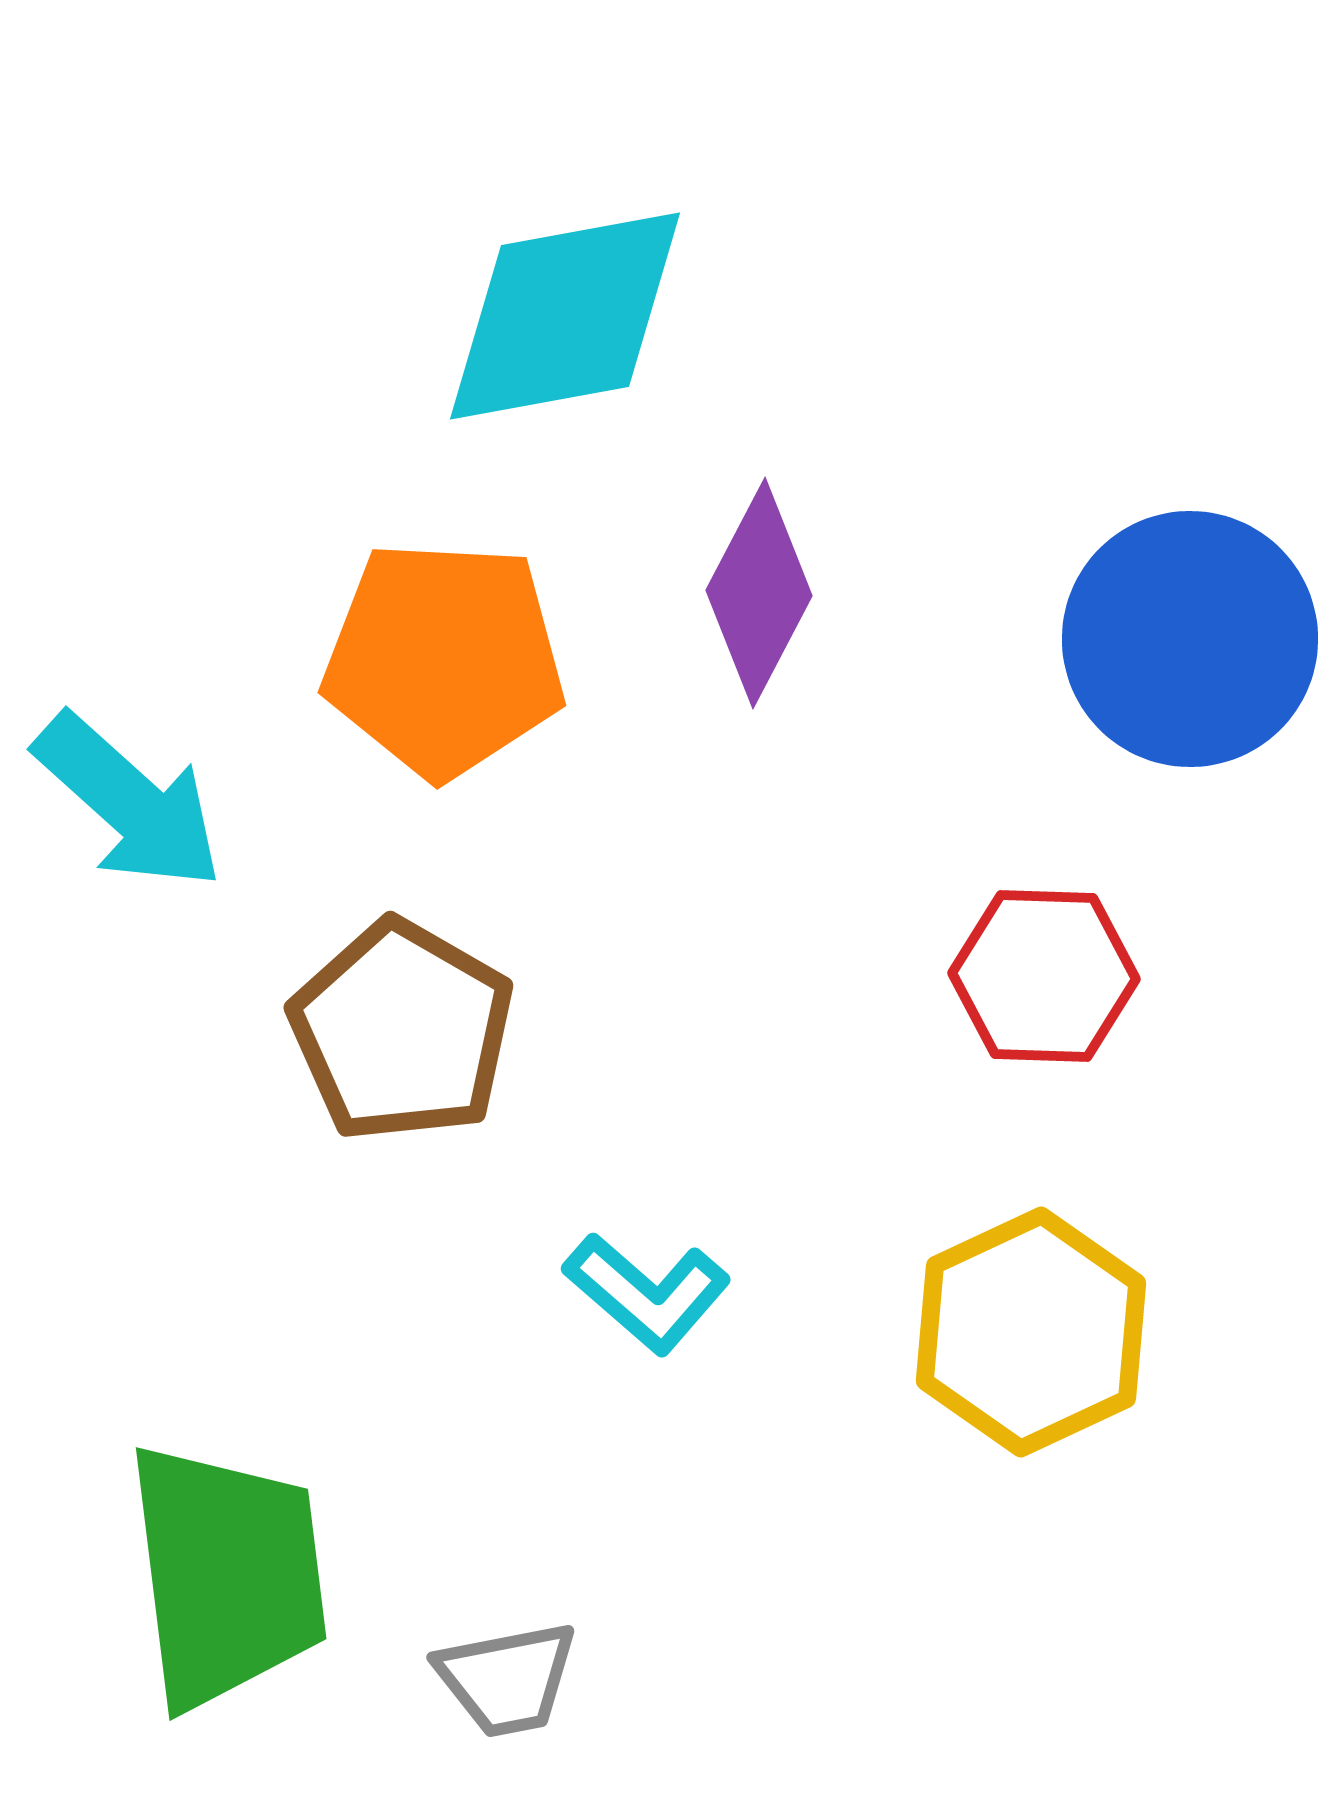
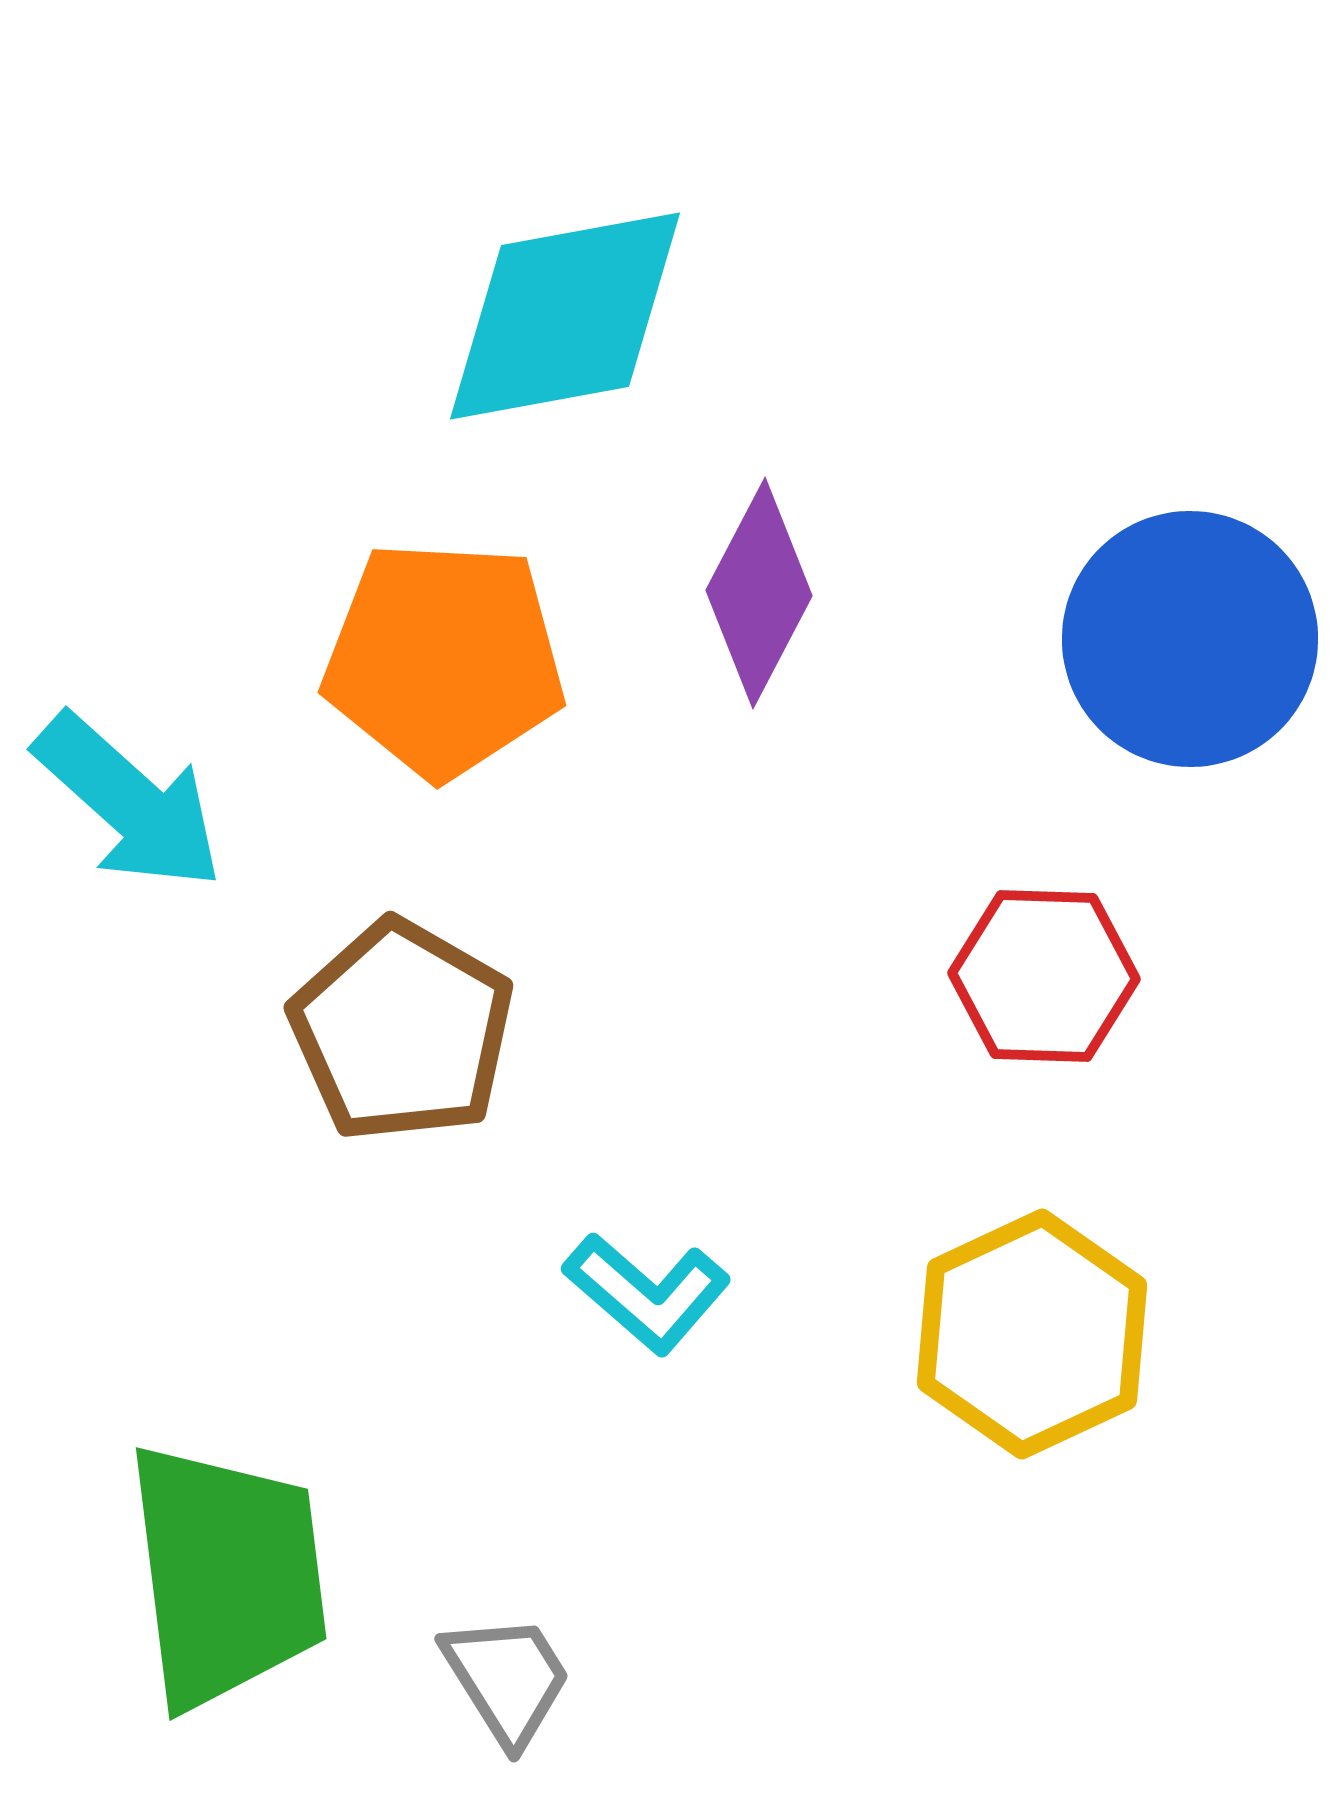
yellow hexagon: moved 1 px right, 2 px down
gray trapezoid: rotated 111 degrees counterclockwise
